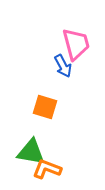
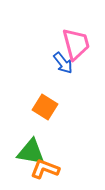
blue arrow: moved 3 px up; rotated 10 degrees counterclockwise
orange square: rotated 15 degrees clockwise
orange L-shape: moved 2 px left
